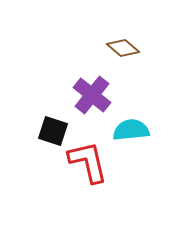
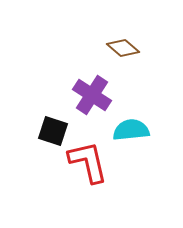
purple cross: rotated 6 degrees counterclockwise
